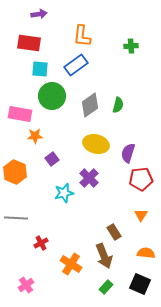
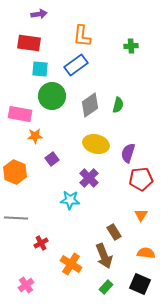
cyan star: moved 6 px right, 7 px down; rotated 18 degrees clockwise
